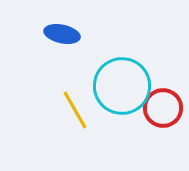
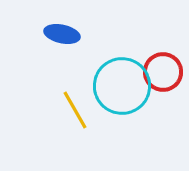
red circle: moved 36 px up
